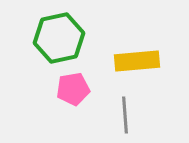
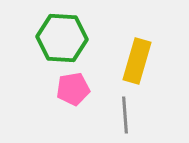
green hexagon: moved 3 px right; rotated 15 degrees clockwise
yellow rectangle: rotated 69 degrees counterclockwise
